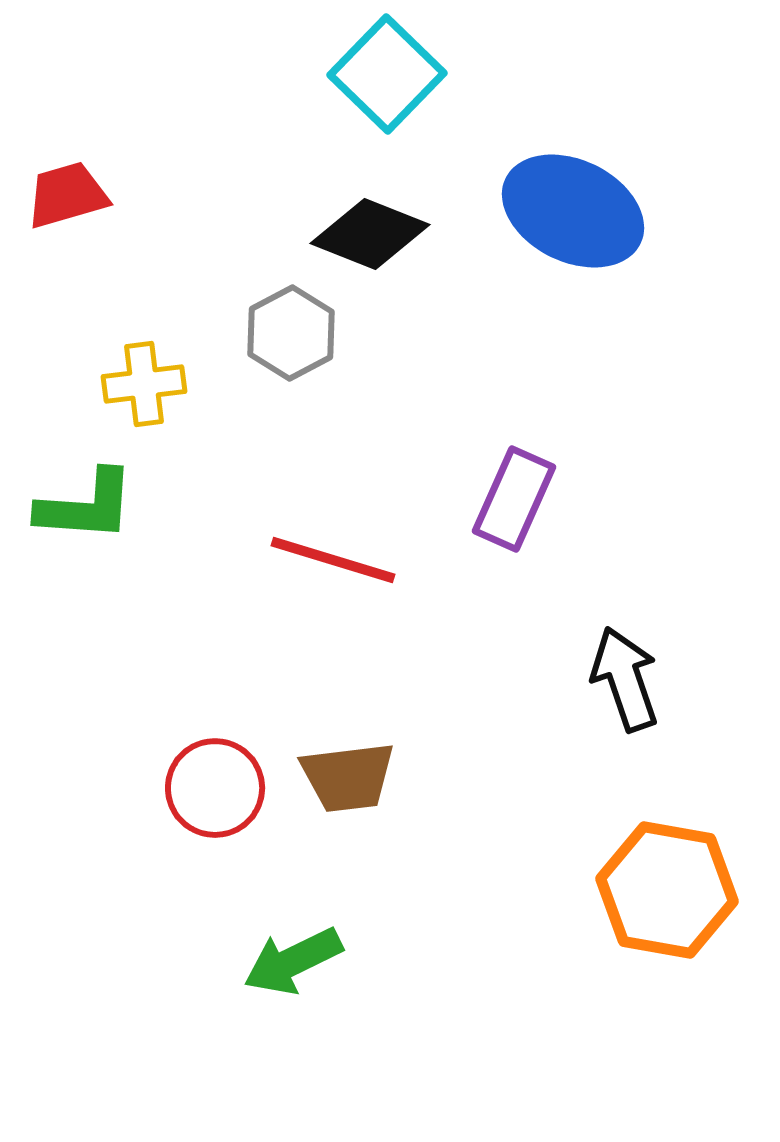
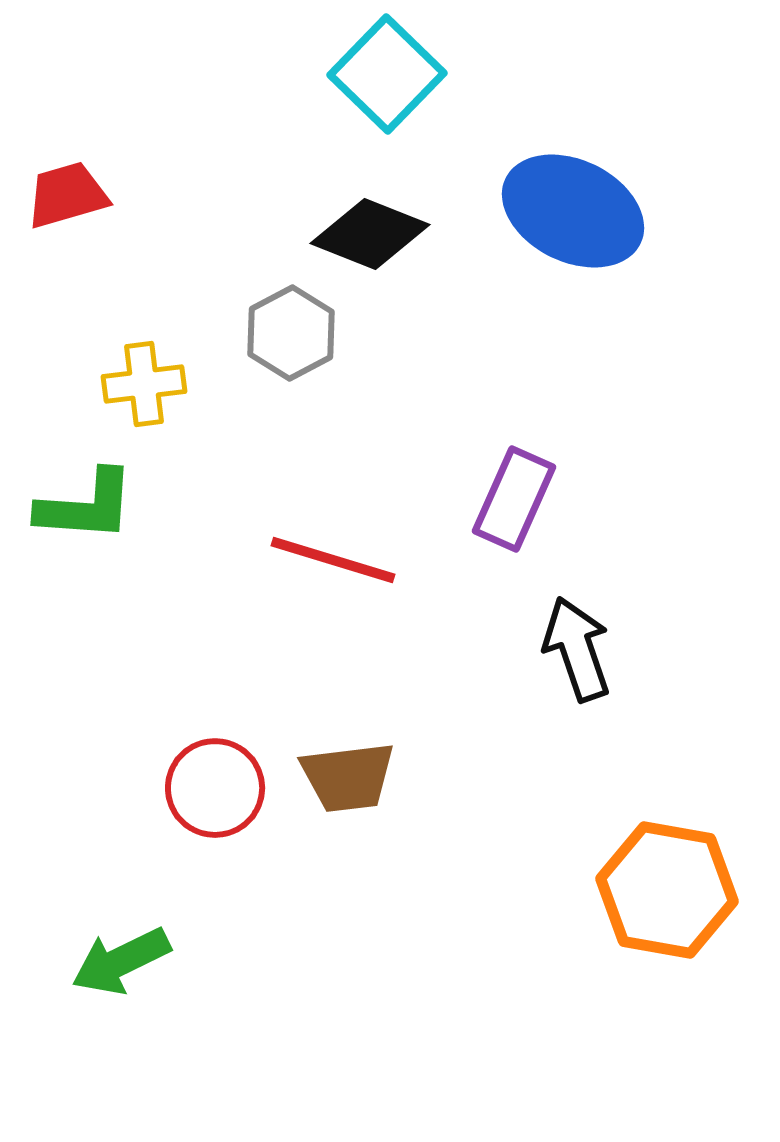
black arrow: moved 48 px left, 30 px up
green arrow: moved 172 px left
